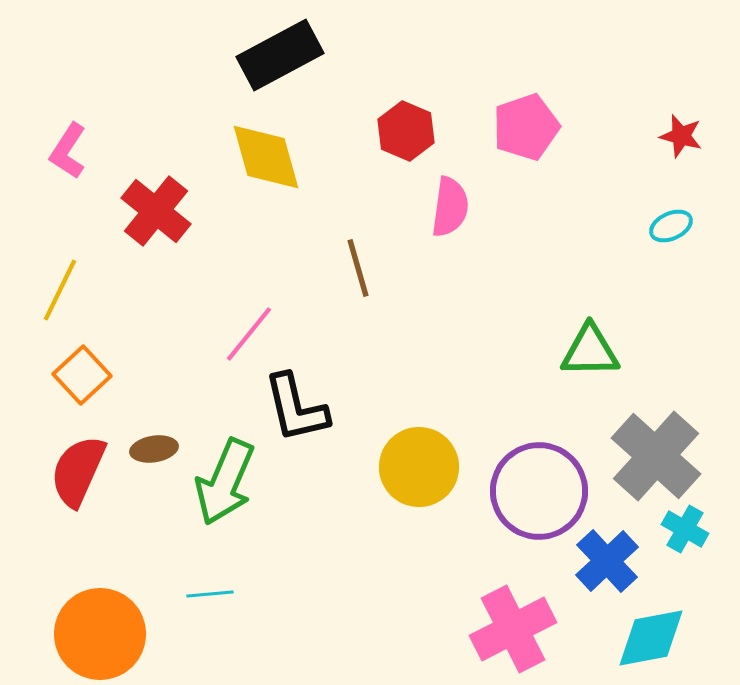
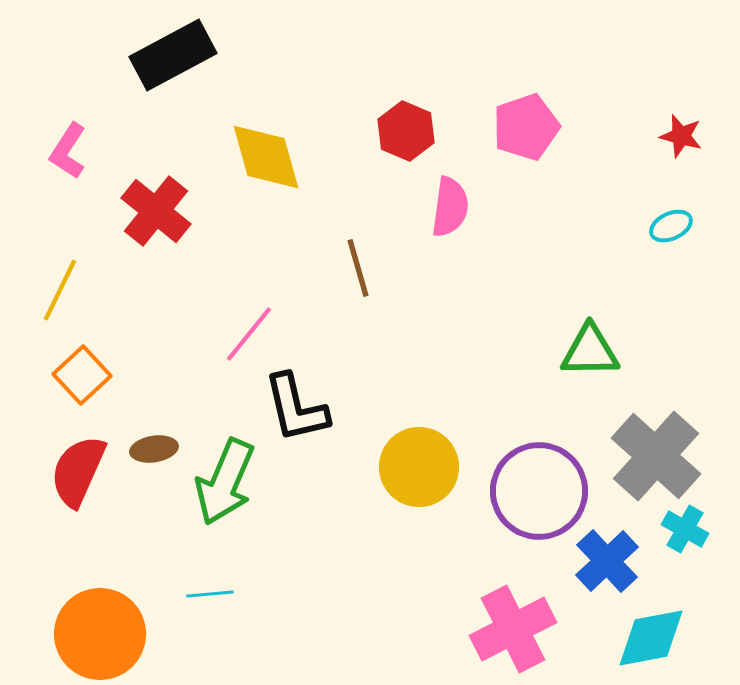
black rectangle: moved 107 px left
